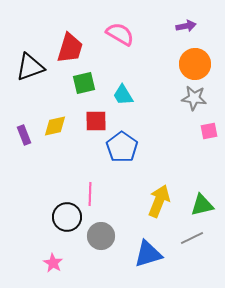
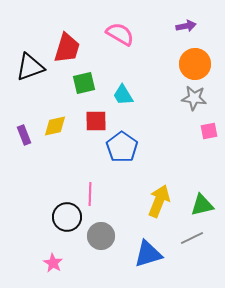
red trapezoid: moved 3 px left
